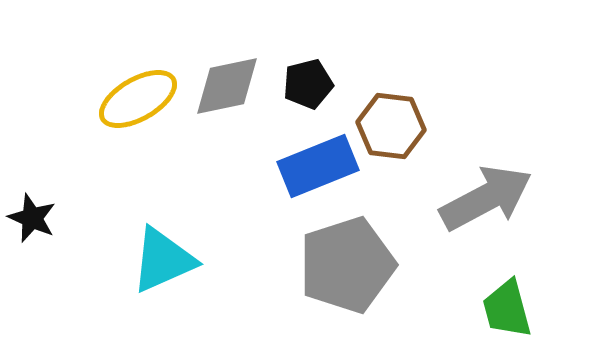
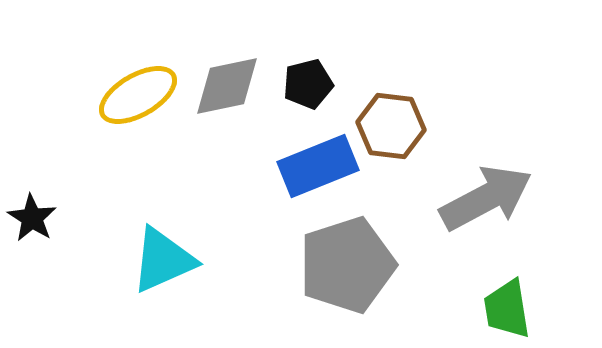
yellow ellipse: moved 4 px up
black star: rotated 9 degrees clockwise
green trapezoid: rotated 6 degrees clockwise
